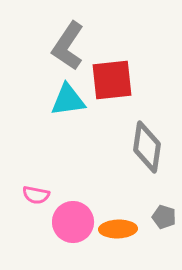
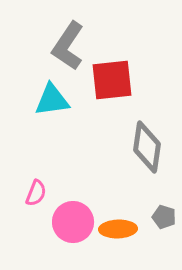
cyan triangle: moved 16 px left
pink semicircle: moved 2 px up; rotated 80 degrees counterclockwise
